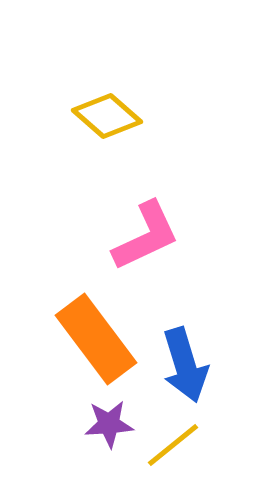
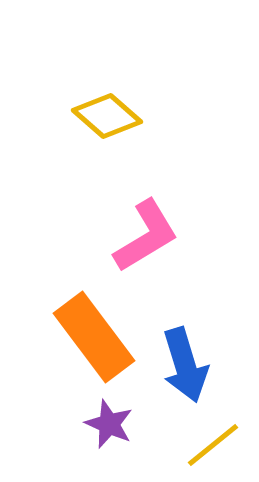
pink L-shape: rotated 6 degrees counterclockwise
orange rectangle: moved 2 px left, 2 px up
purple star: rotated 27 degrees clockwise
yellow line: moved 40 px right
